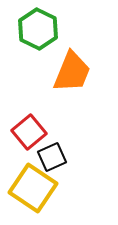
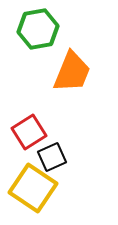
green hexagon: rotated 24 degrees clockwise
red square: rotated 8 degrees clockwise
